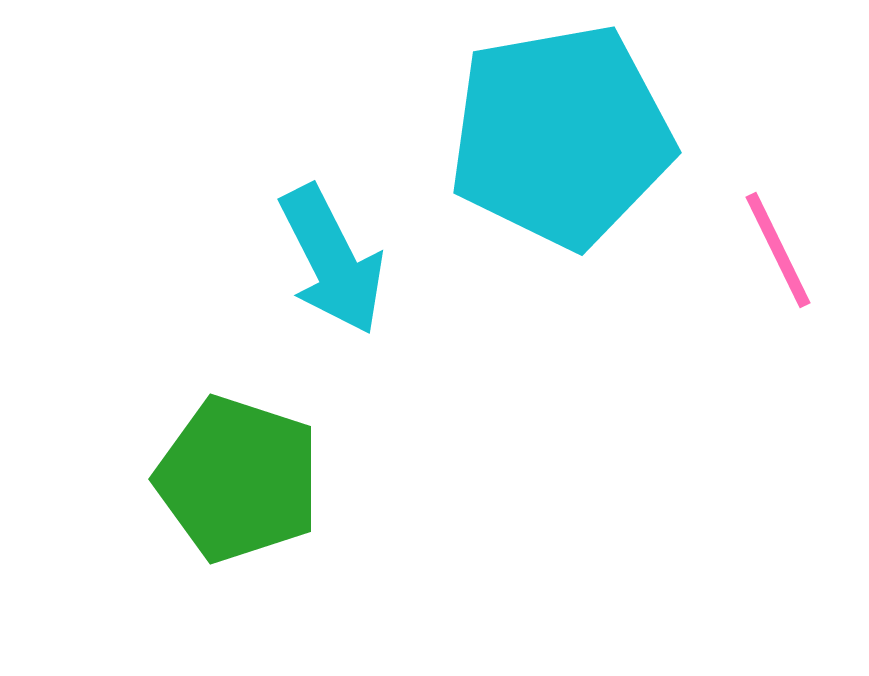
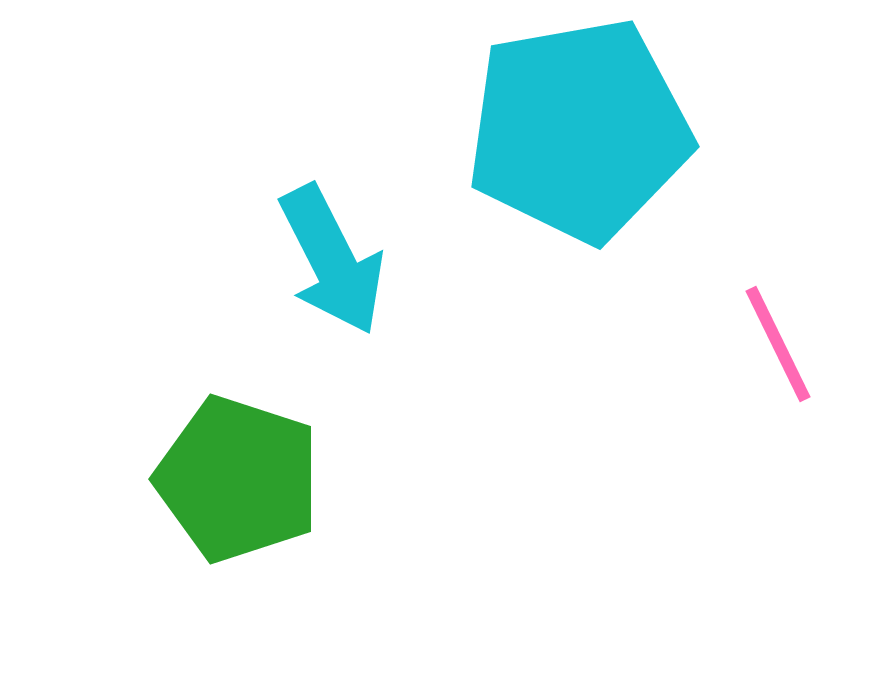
cyan pentagon: moved 18 px right, 6 px up
pink line: moved 94 px down
